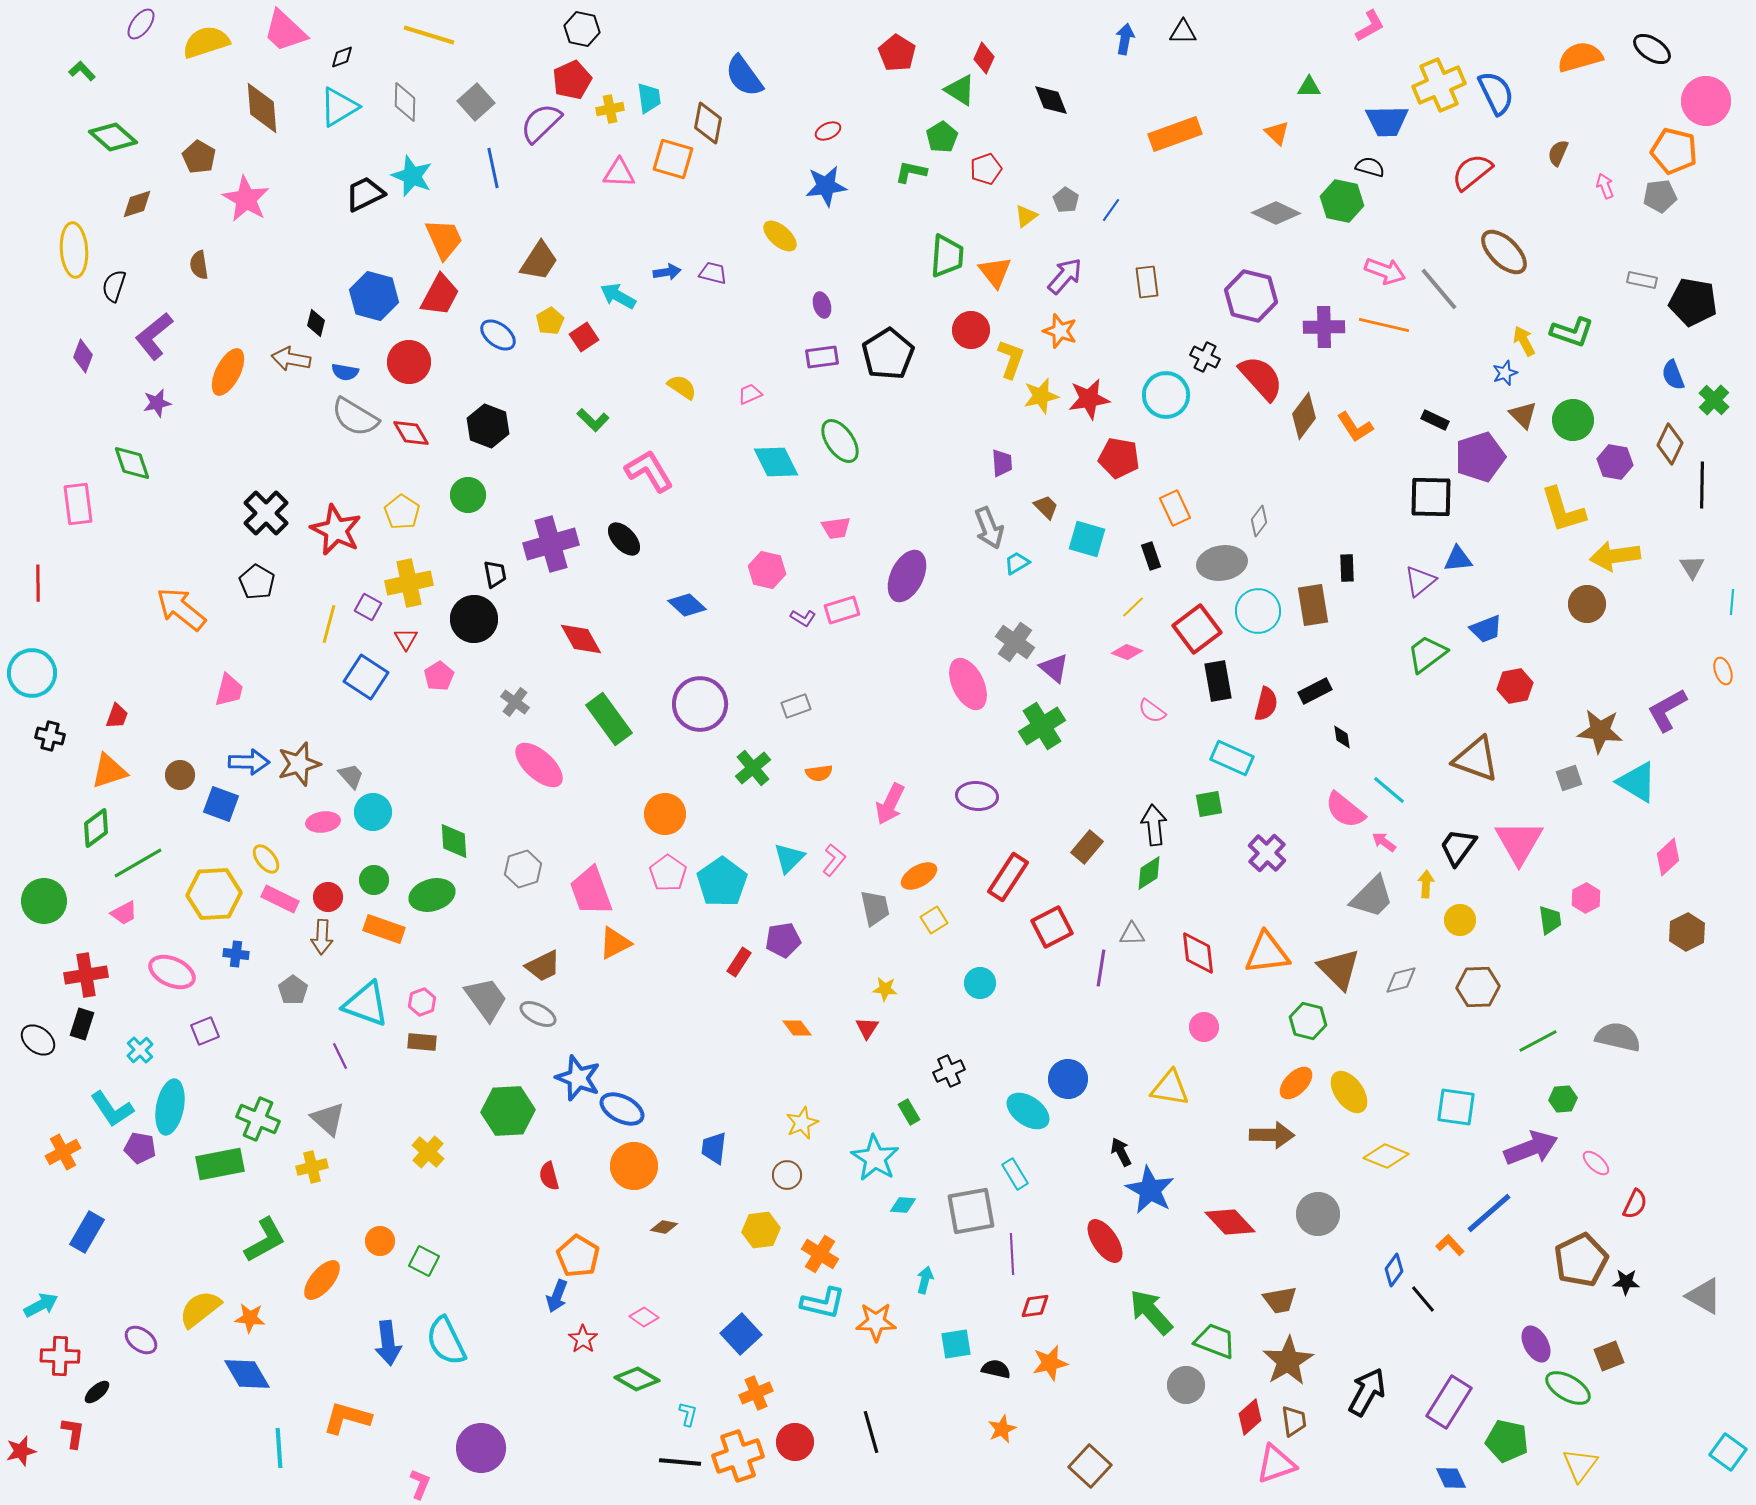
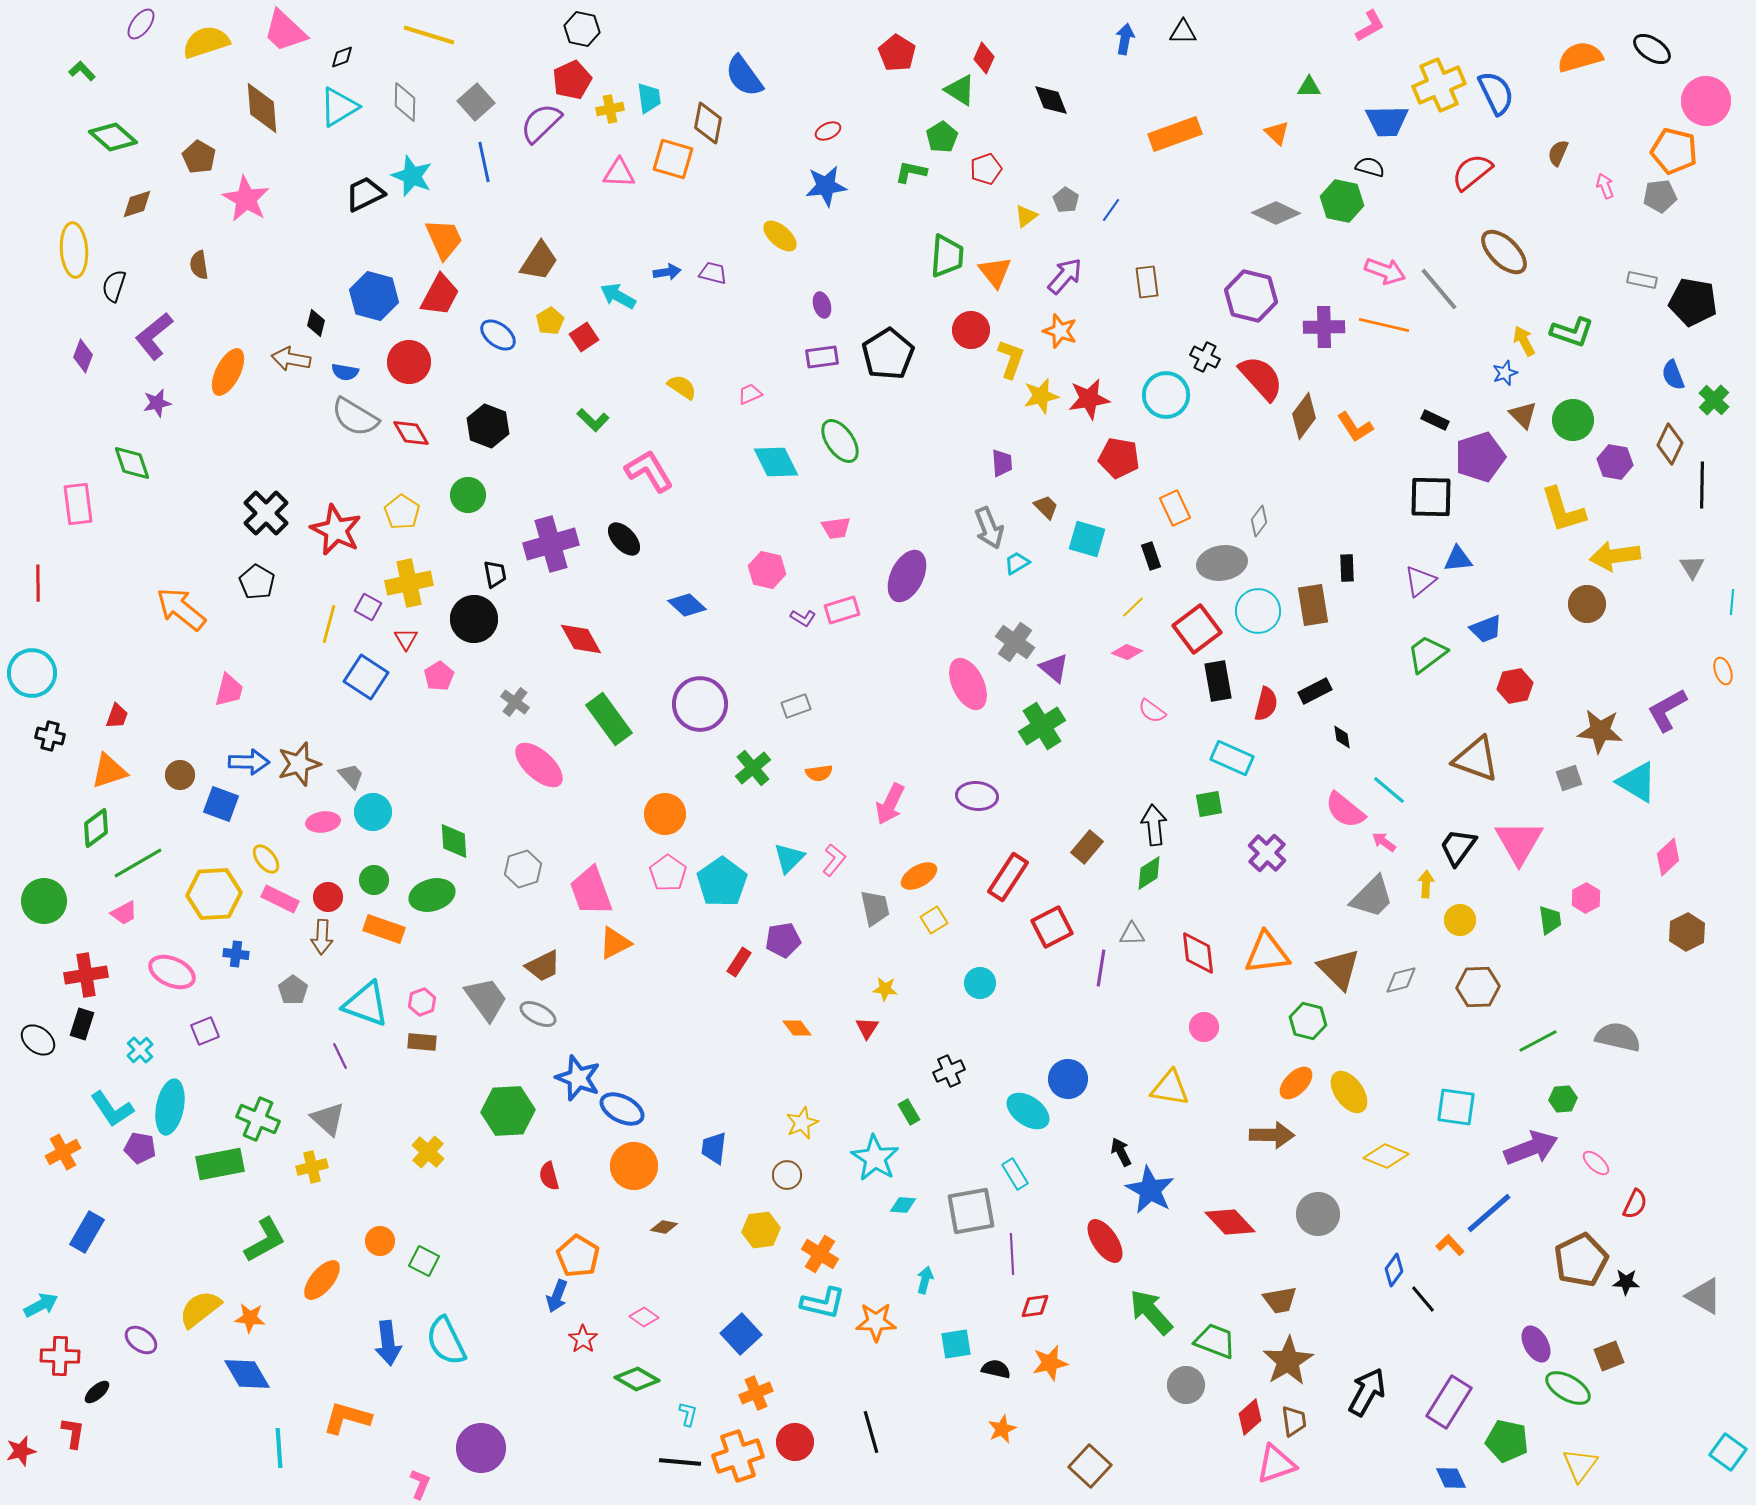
blue line at (493, 168): moved 9 px left, 6 px up
